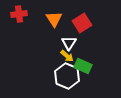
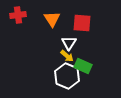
red cross: moved 1 px left, 1 px down
orange triangle: moved 2 px left
red square: rotated 36 degrees clockwise
